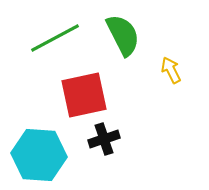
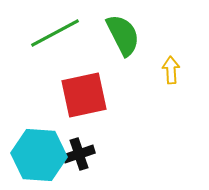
green line: moved 5 px up
yellow arrow: rotated 24 degrees clockwise
black cross: moved 25 px left, 15 px down
